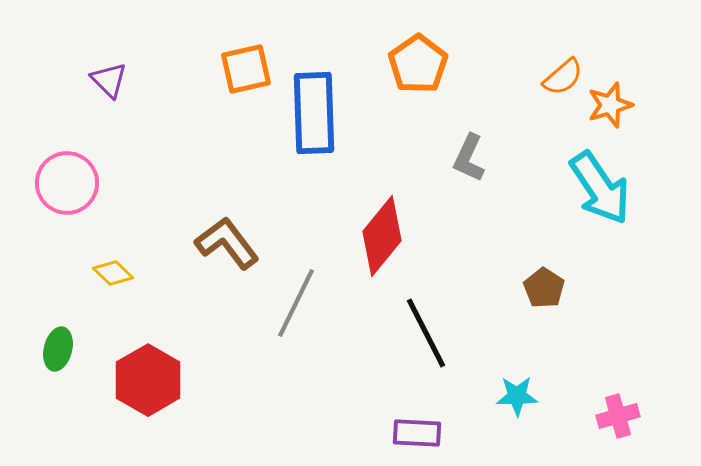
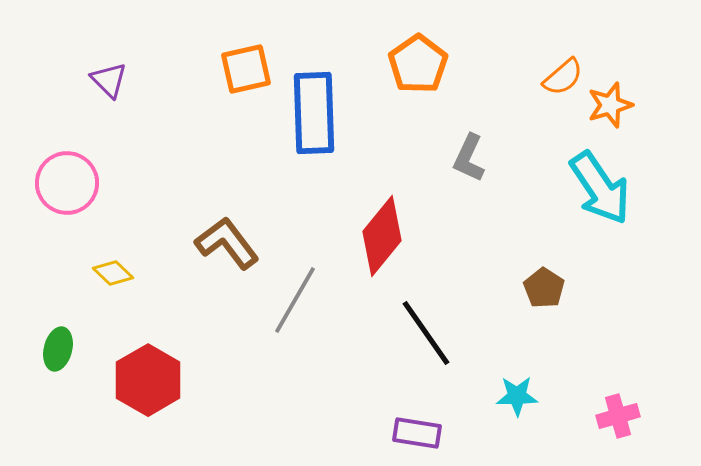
gray line: moved 1 px left, 3 px up; rotated 4 degrees clockwise
black line: rotated 8 degrees counterclockwise
purple rectangle: rotated 6 degrees clockwise
